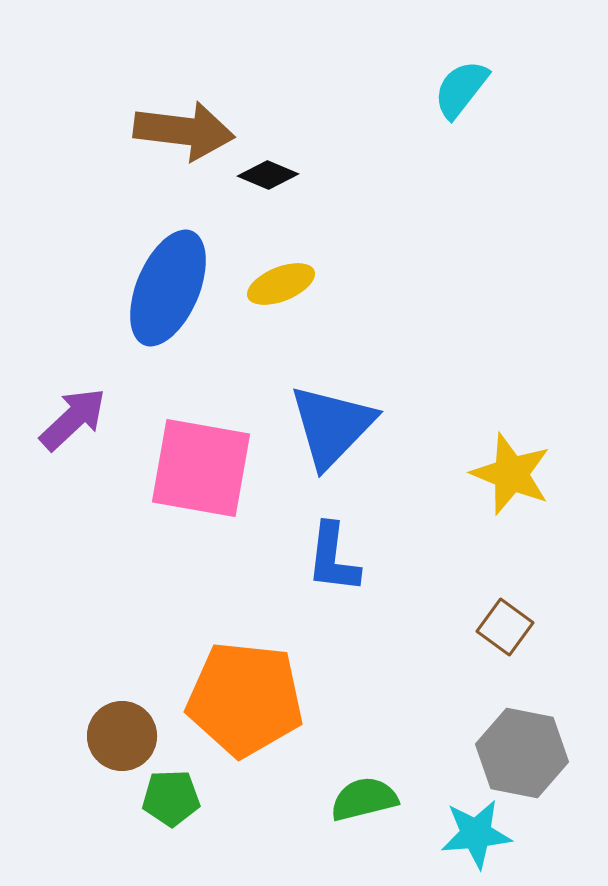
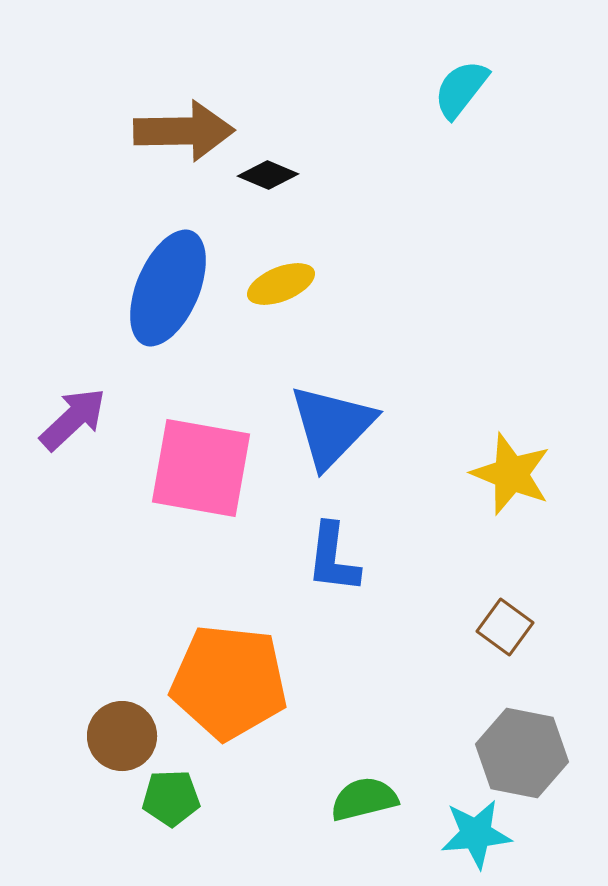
brown arrow: rotated 8 degrees counterclockwise
orange pentagon: moved 16 px left, 17 px up
